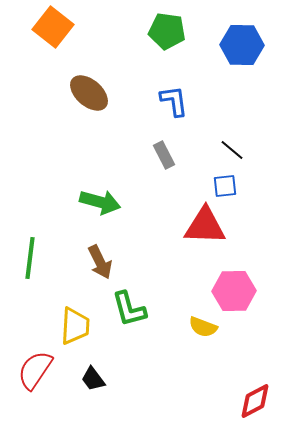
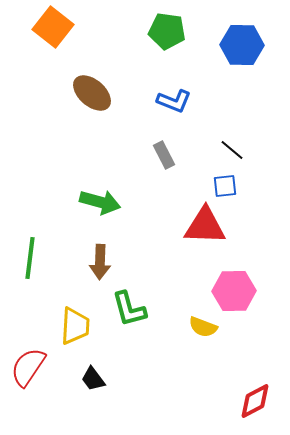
brown ellipse: moved 3 px right
blue L-shape: rotated 120 degrees clockwise
brown arrow: rotated 28 degrees clockwise
red semicircle: moved 7 px left, 3 px up
